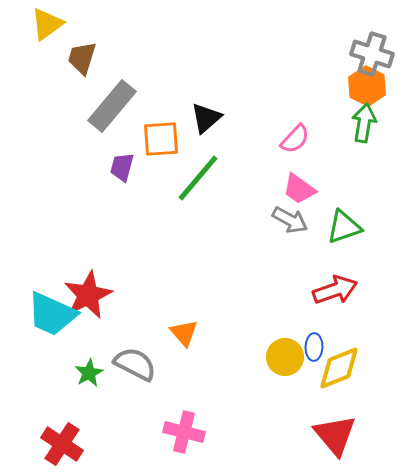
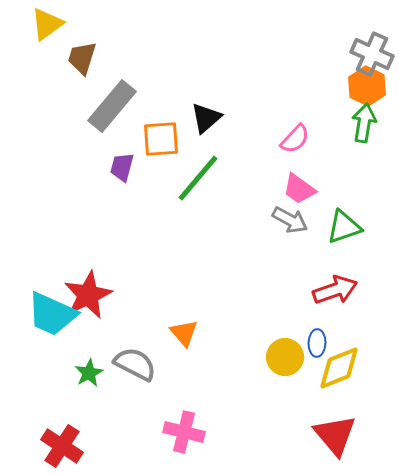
gray cross: rotated 6 degrees clockwise
blue ellipse: moved 3 px right, 4 px up
red cross: moved 2 px down
